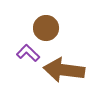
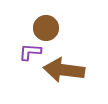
purple L-shape: moved 2 px right, 1 px up; rotated 40 degrees counterclockwise
